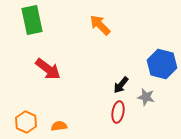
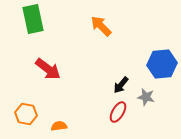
green rectangle: moved 1 px right, 1 px up
orange arrow: moved 1 px right, 1 px down
blue hexagon: rotated 20 degrees counterclockwise
red ellipse: rotated 20 degrees clockwise
orange hexagon: moved 8 px up; rotated 15 degrees counterclockwise
